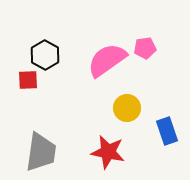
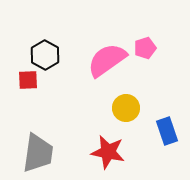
pink pentagon: rotated 10 degrees counterclockwise
yellow circle: moved 1 px left
gray trapezoid: moved 3 px left, 1 px down
